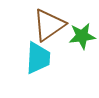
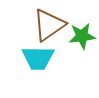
cyan trapezoid: rotated 88 degrees clockwise
